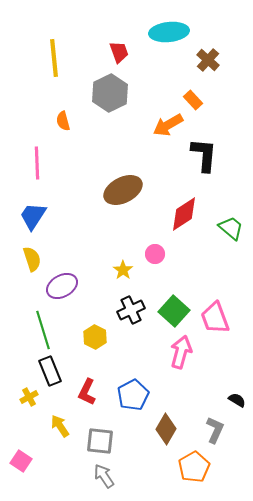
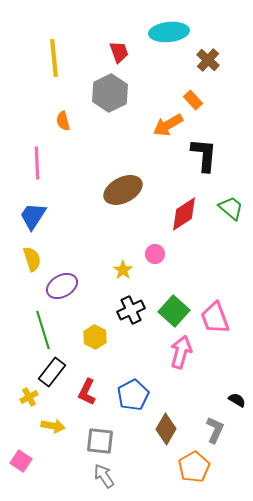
green trapezoid: moved 20 px up
black rectangle: moved 2 px right, 1 px down; rotated 60 degrees clockwise
yellow arrow: moved 7 px left; rotated 135 degrees clockwise
